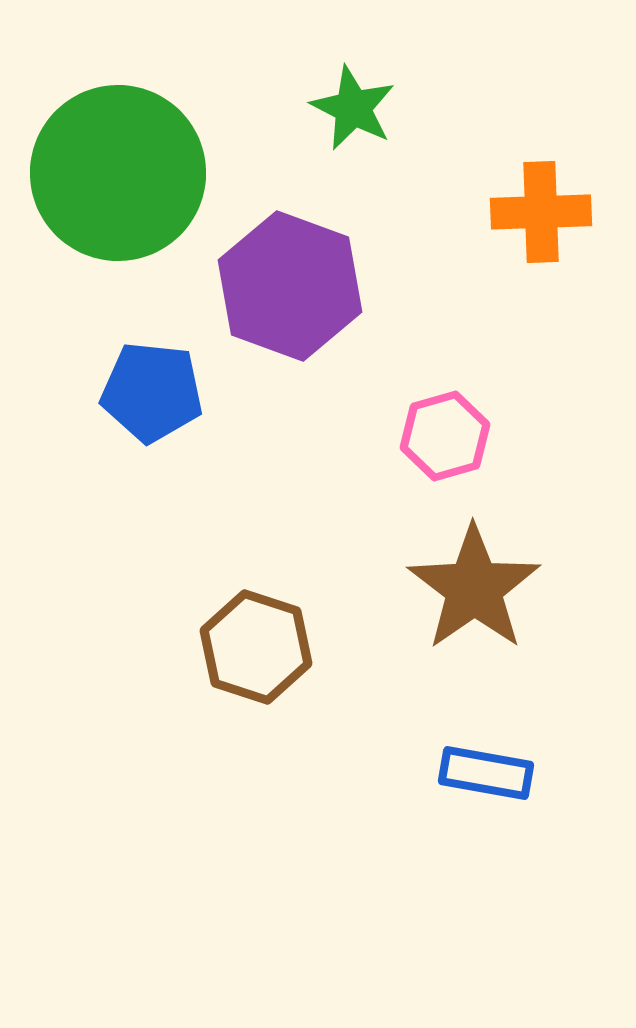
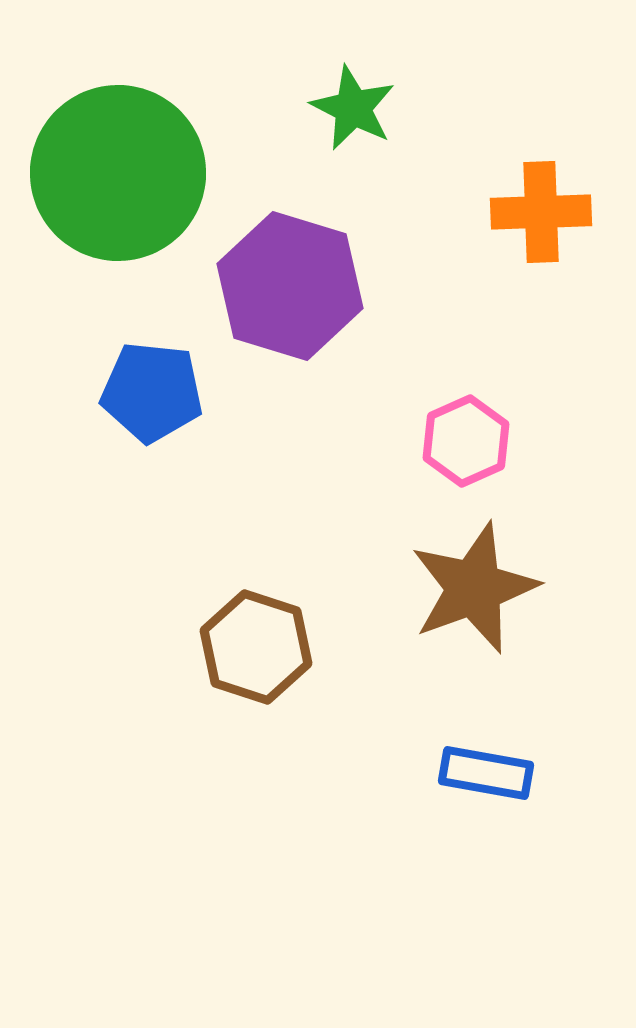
purple hexagon: rotated 3 degrees counterclockwise
pink hexagon: moved 21 px right, 5 px down; rotated 8 degrees counterclockwise
brown star: rotated 15 degrees clockwise
